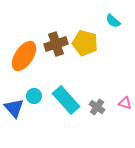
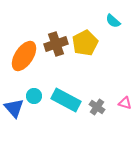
yellow pentagon: rotated 30 degrees clockwise
cyan rectangle: rotated 20 degrees counterclockwise
